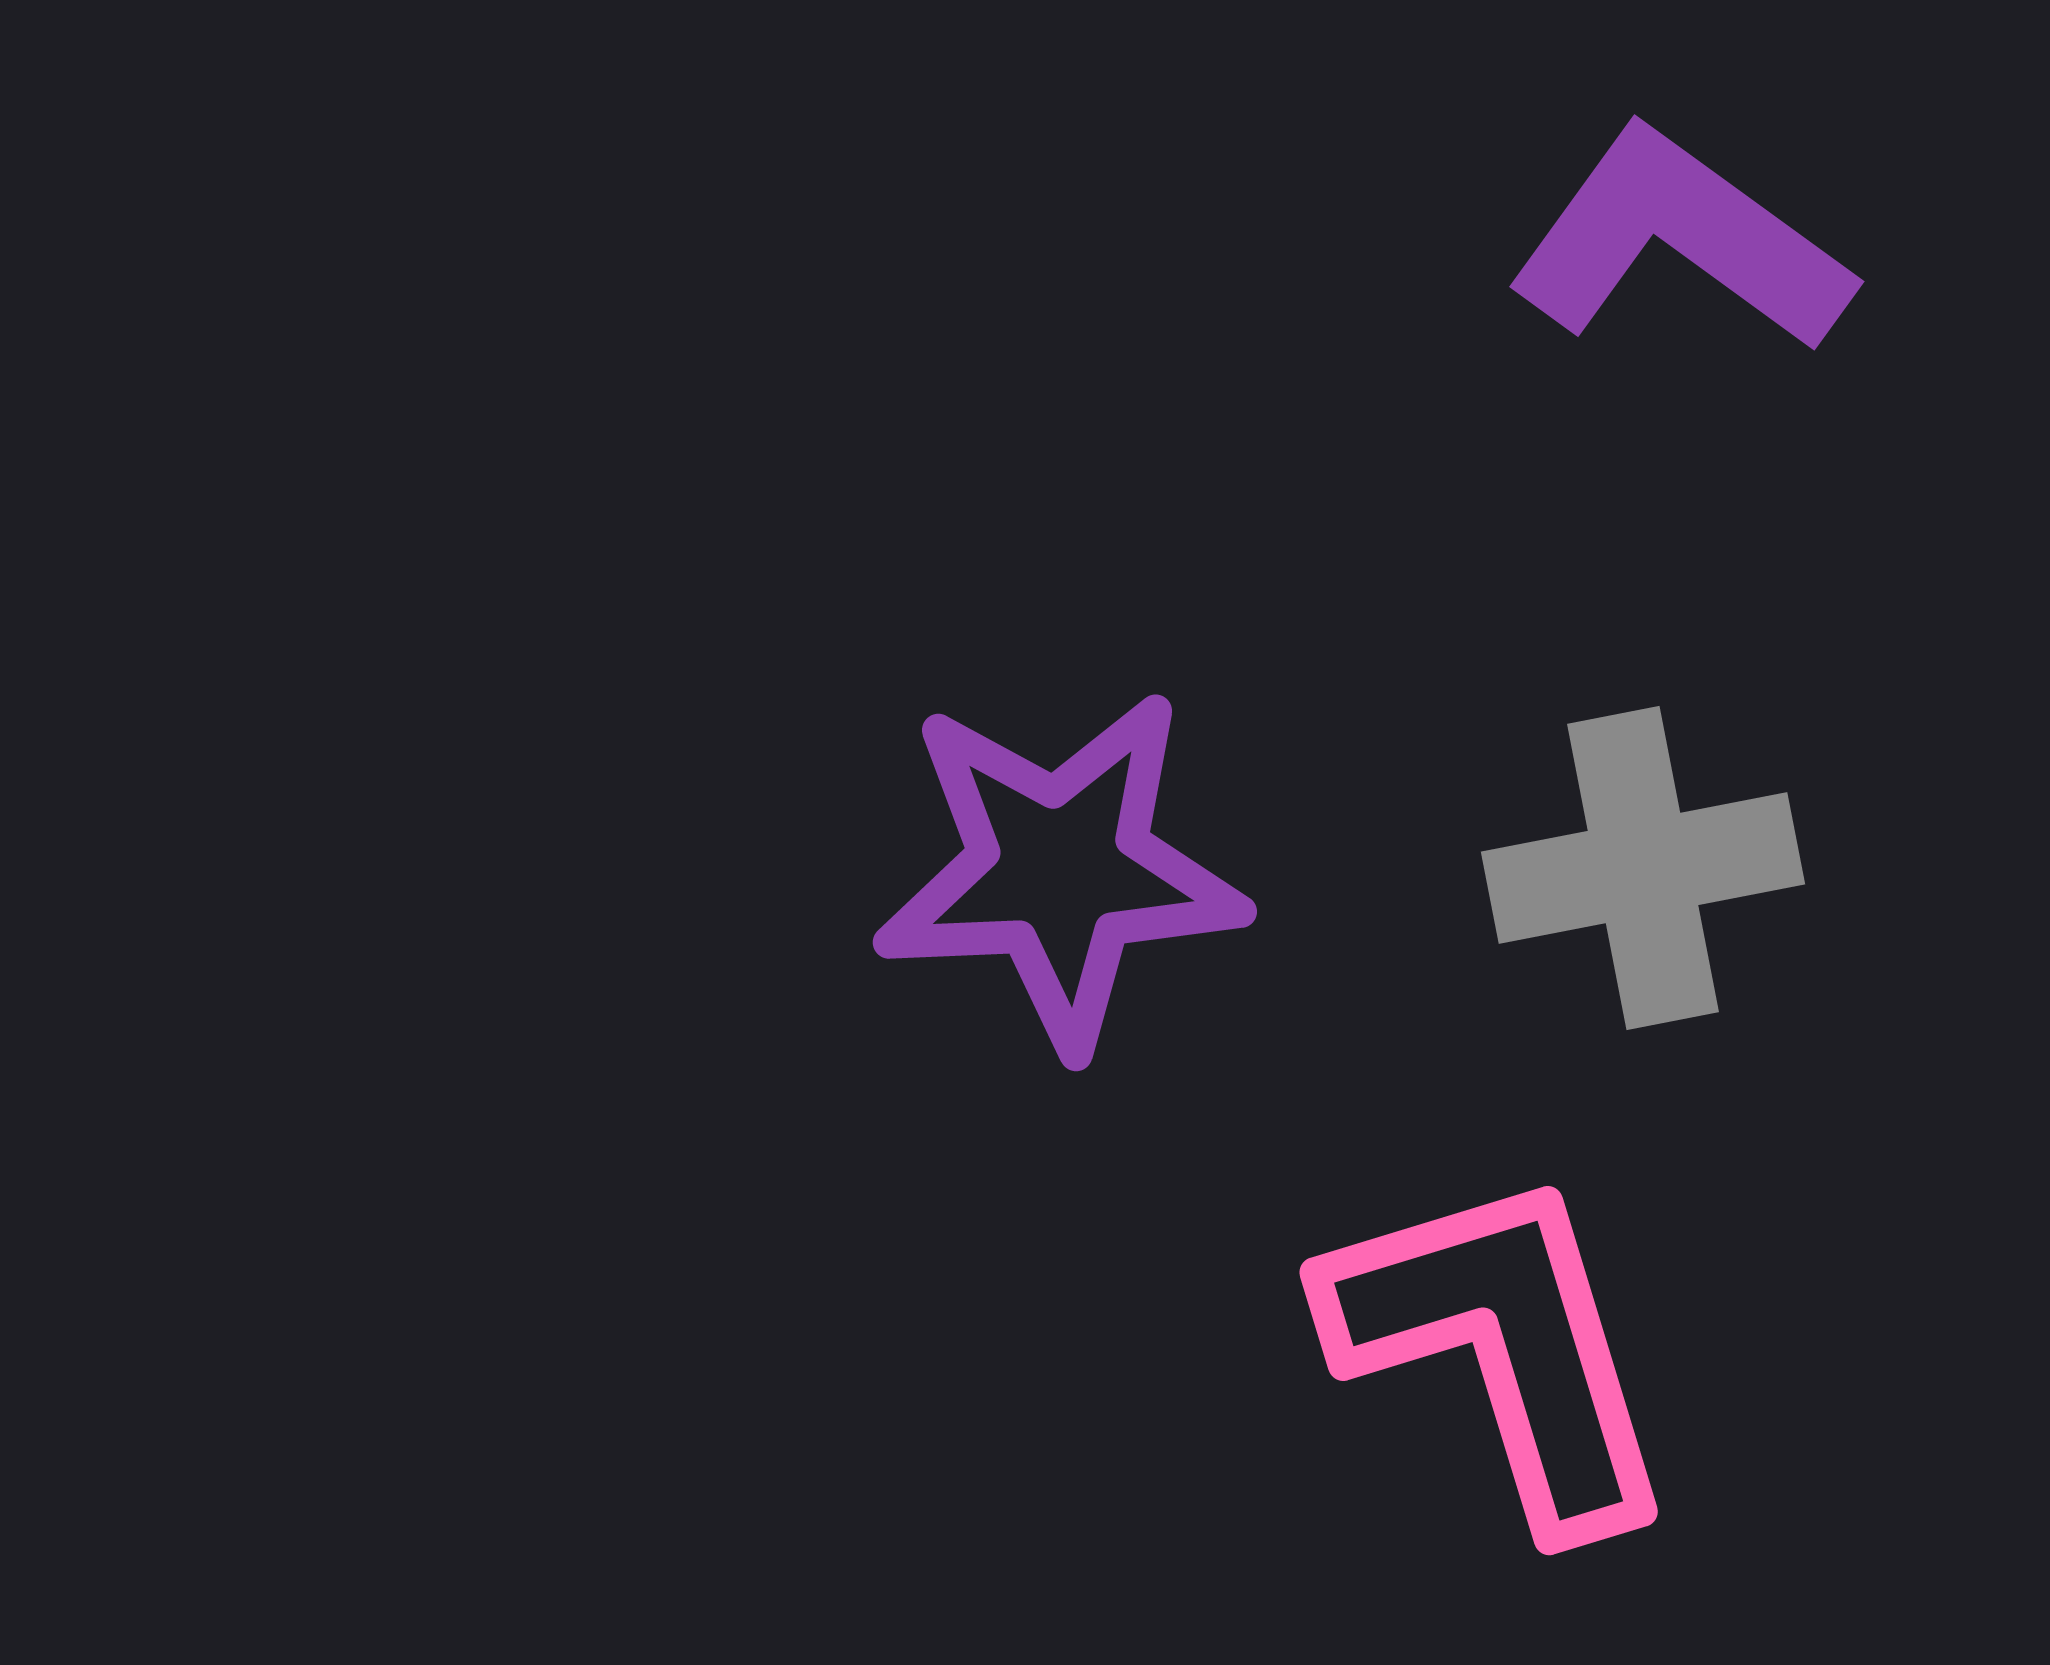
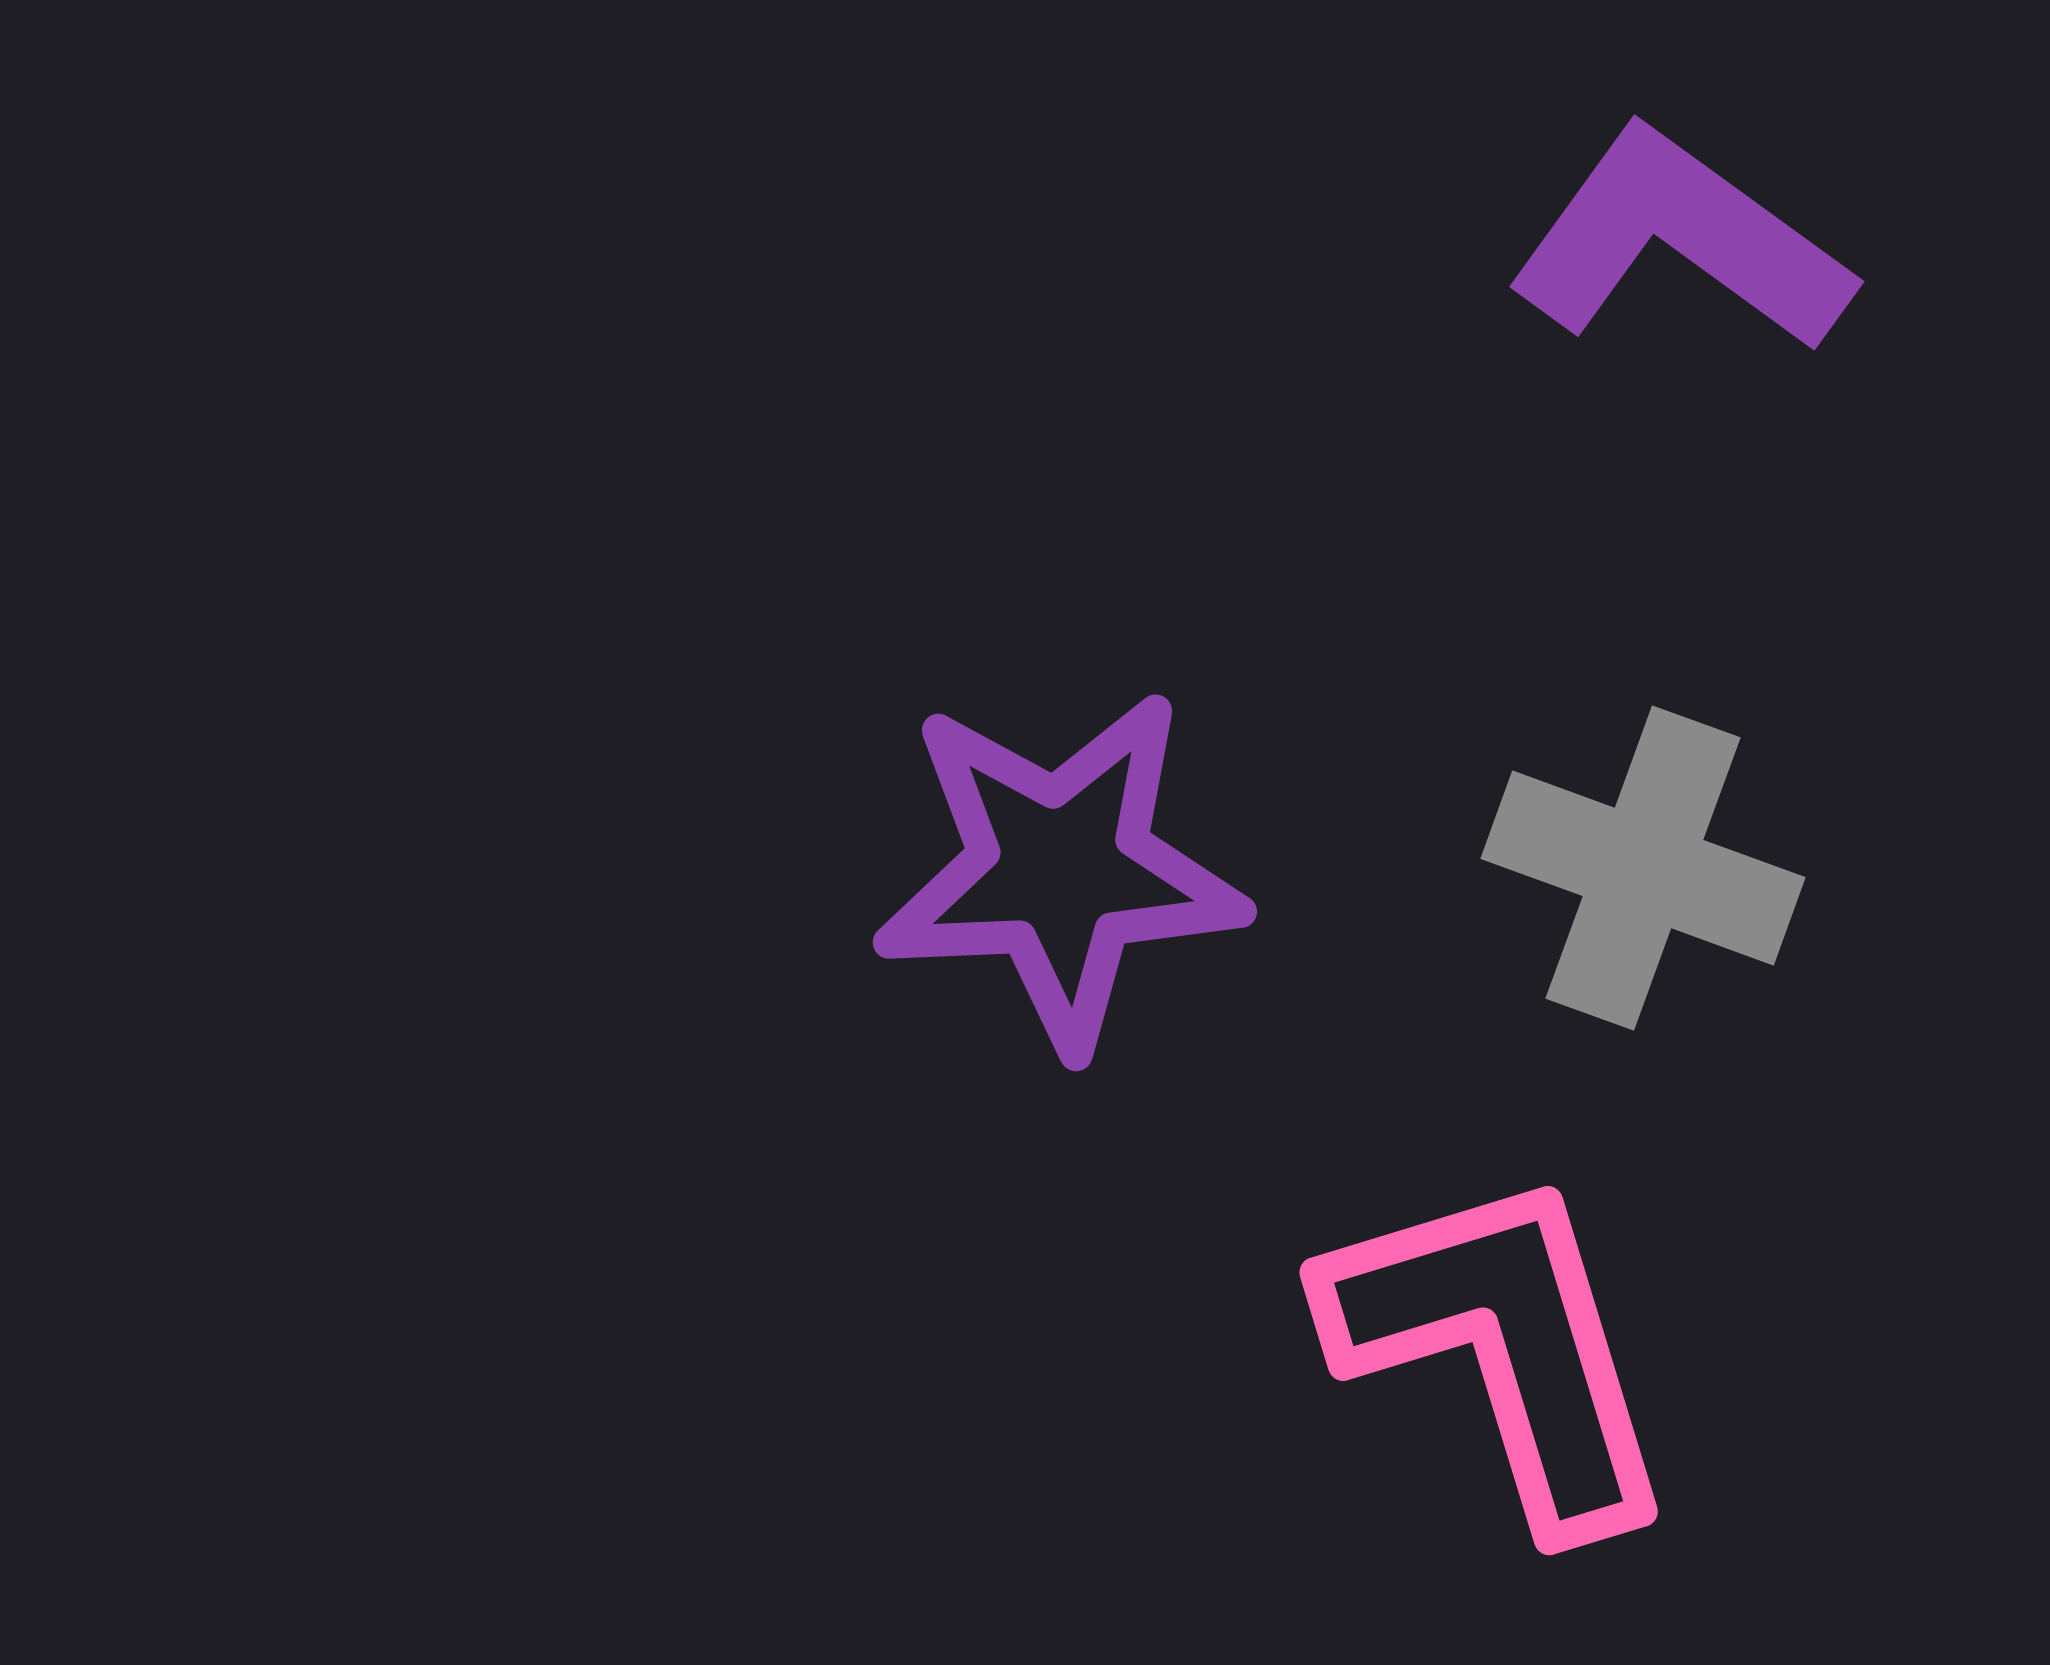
gray cross: rotated 31 degrees clockwise
